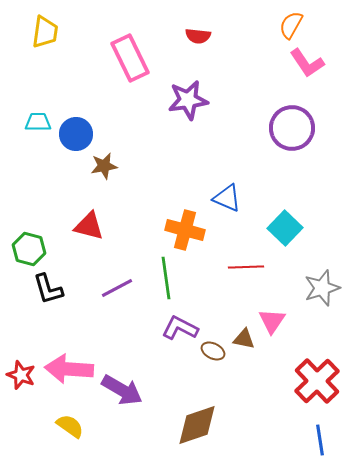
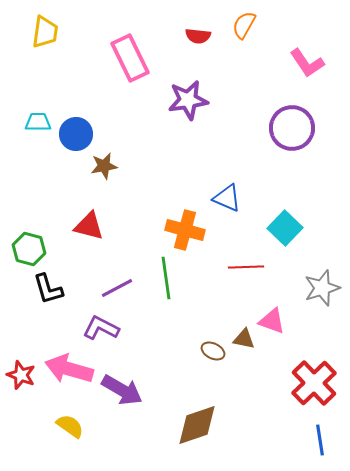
orange semicircle: moved 47 px left
pink triangle: rotated 44 degrees counterclockwise
purple L-shape: moved 79 px left
pink arrow: rotated 12 degrees clockwise
red cross: moved 3 px left, 2 px down
